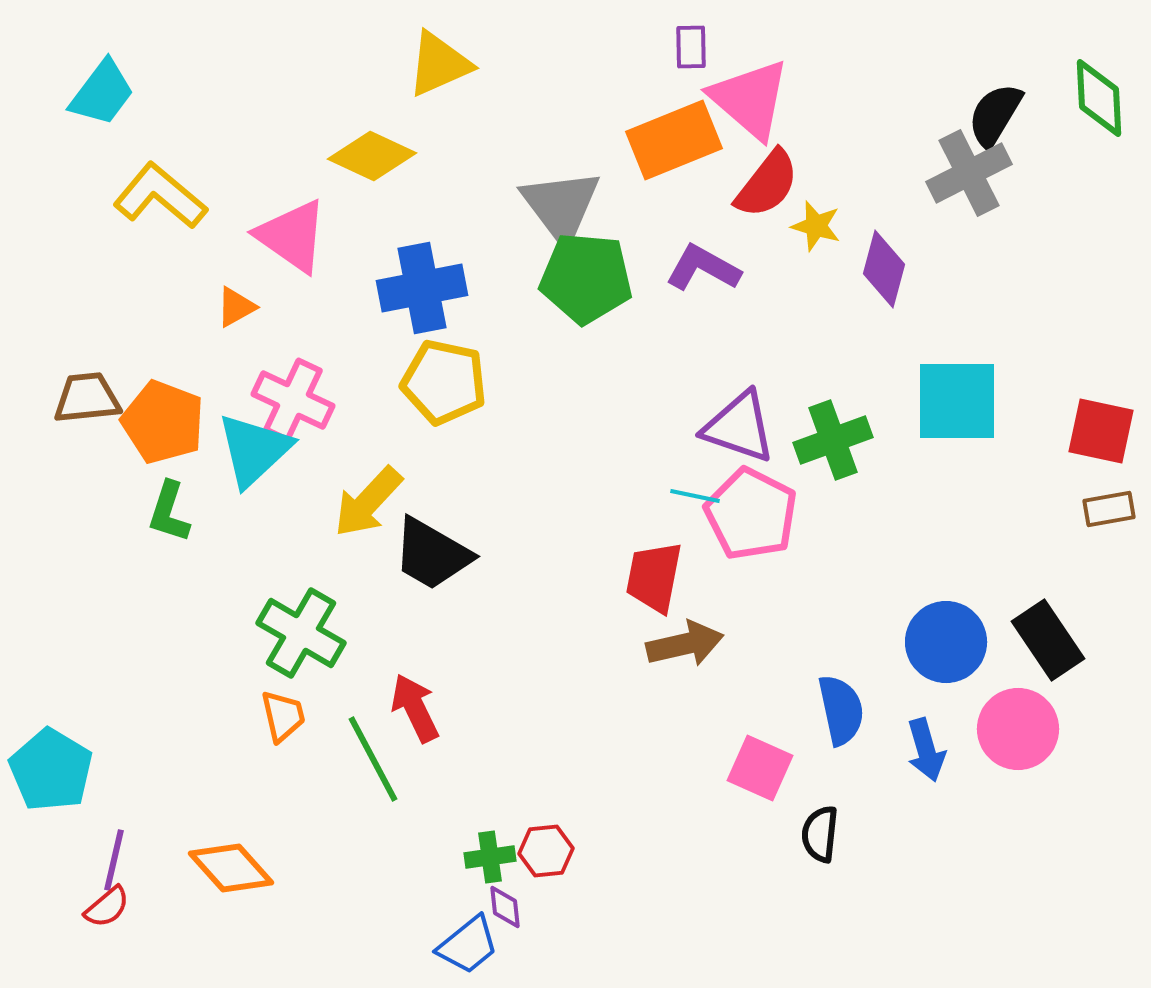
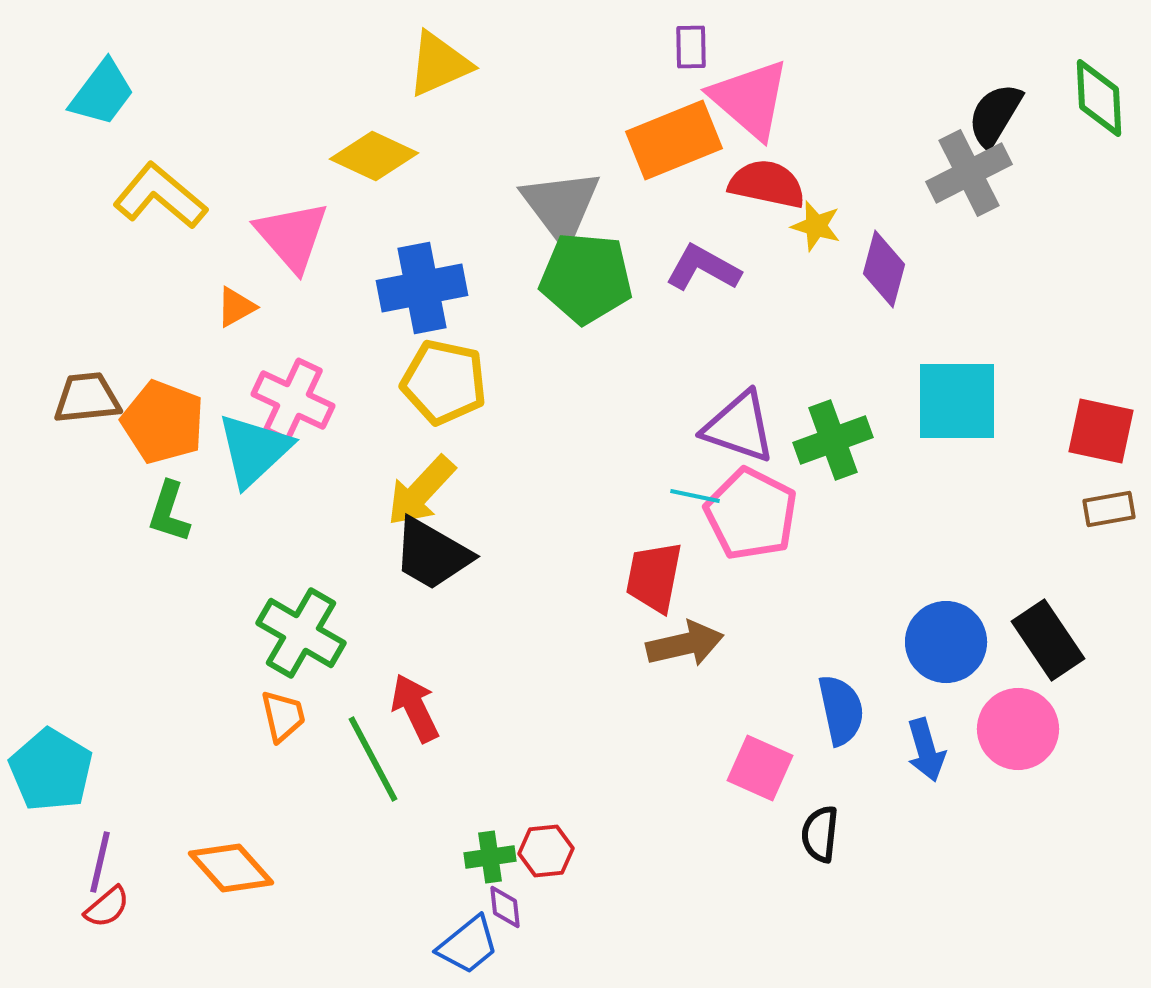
yellow diamond at (372, 156): moved 2 px right
red semicircle at (767, 184): rotated 116 degrees counterclockwise
pink triangle at (292, 236): rotated 14 degrees clockwise
yellow arrow at (368, 502): moved 53 px right, 11 px up
purple line at (114, 860): moved 14 px left, 2 px down
